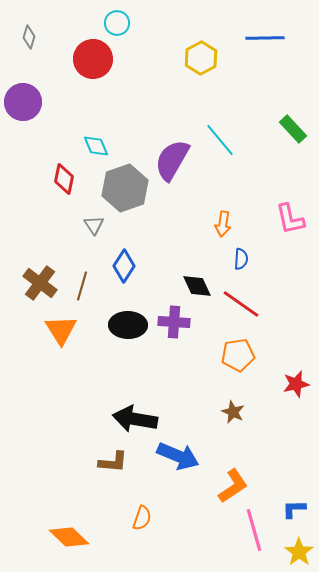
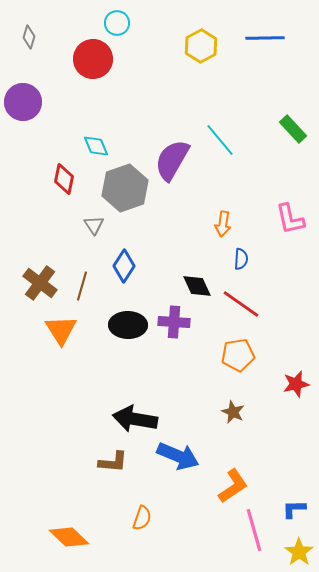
yellow hexagon: moved 12 px up
